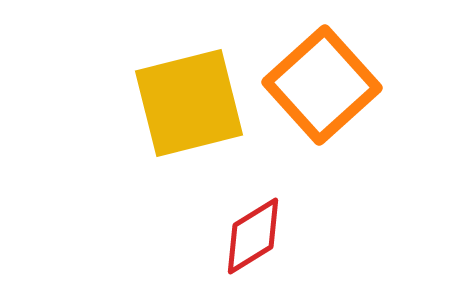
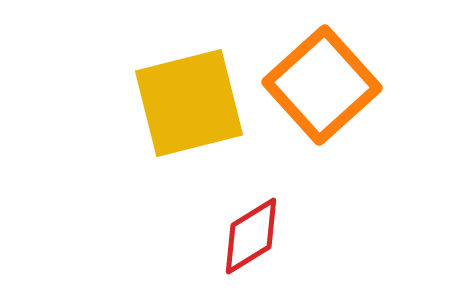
red diamond: moved 2 px left
